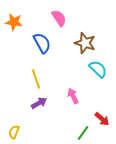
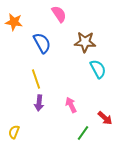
pink semicircle: moved 4 px up
brown star: moved 1 px up; rotated 15 degrees counterclockwise
cyan semicircle: rotated 18 degrees clockwise
pink arrow: moved 2 px left, 9 px down
purple arrow: rotated 126 degrees clockwise
red arrow: moved 3 px right, 1 px up
